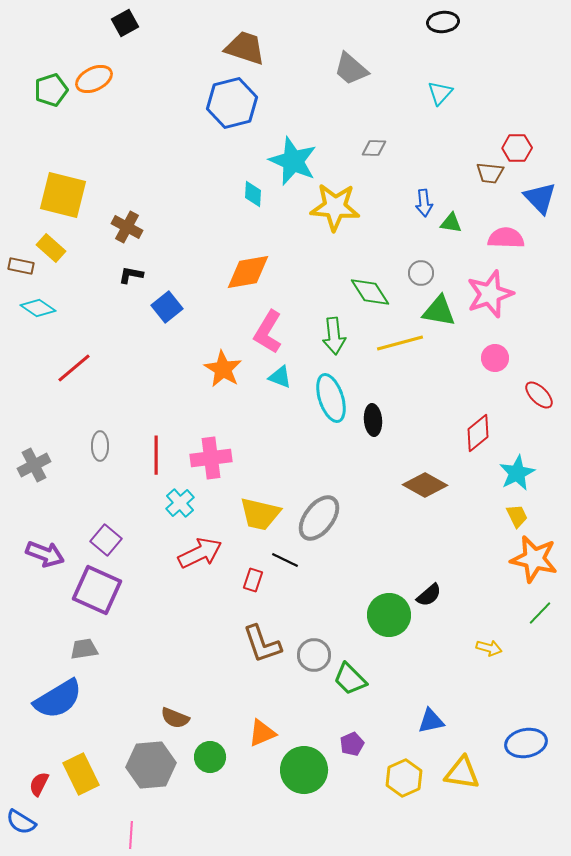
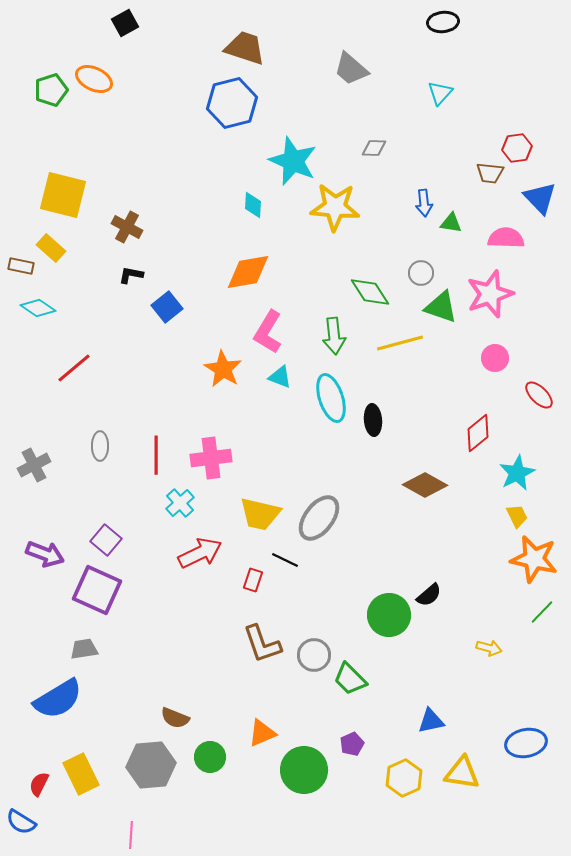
orange ellipse at (94, 79): rotated 51 degrees clockwise
red hexagon at (517, 148): rotated 8 degrees counterclockwise
cyan diamond at (253, 194): moved 11 px down
green triangle at (439, 311): moved 2 px right, 4 px up; rotated 9 degrees clockwise
green line at (540, 613): moved 2 px right, 1 px up
